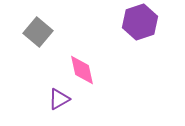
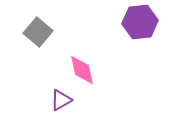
purple hexagon: rotated 12 degrees clockwise
purple triangle: moved 2 px right, 1 px down
